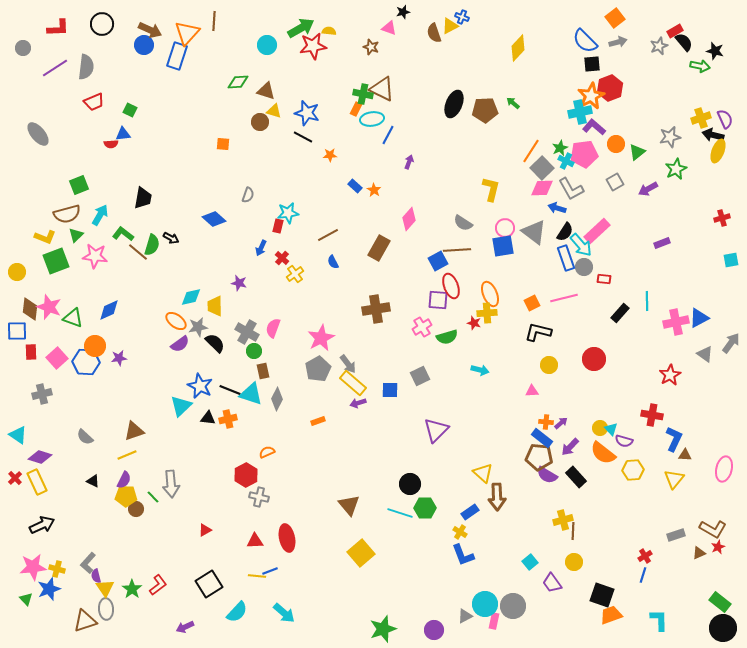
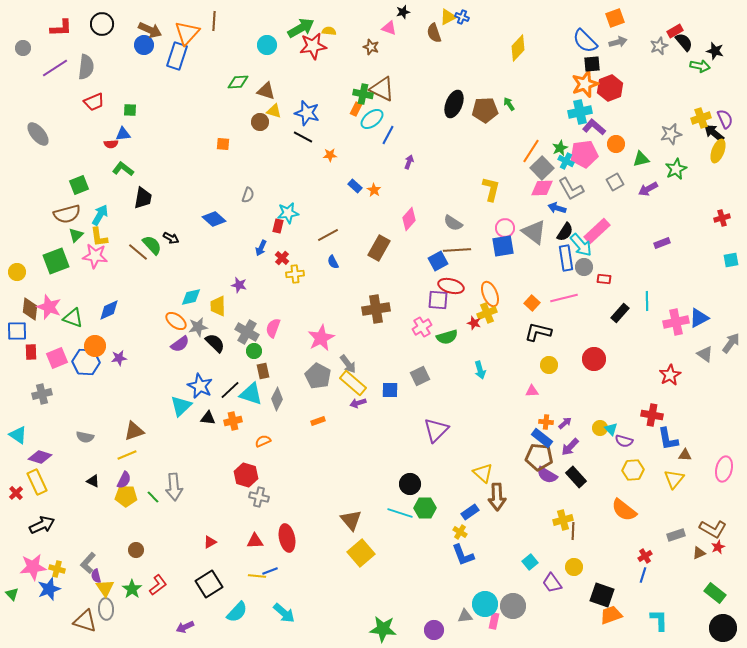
orange square at (615, 18): rotated 18 degrees clockwise
yellow triangle at (450, 26): moved 2 px left, 9 px up
red L-shape at (58, 28): moved 3 px right
orange star at (591, 96): moved 6 px left, 12 px up; rotated 8 degrees clockwise
green arrow at (513, 103): moved 4 px left, 1 px down; rotated 16 degrees clockwise
green square at (130, 110): rotated 24 degrees counterclockwise
cyan ellipse at (372, 119): rotated 30 degrees counterclockwise
black arrow at (713, 135): moved 1 px right, 2 px up; rotated 25 degrees clockwise
gray star at (670, 137): moved 1 px right, 3 px up
green triangle at (637, 152): moved 4 px right, 7 px down; rotated 24 degrees clockwise
gray semicircle at (463, 223): moved 10 px left
green L-shape at (123, 234): moved 65 px up
yellow L-shape at (45, 237): moved 54 px right; rotated 60 degrees clockwise
green semicircle at (152, 245): rotated 60 degrees counterclockwise
blue rectangle at (566, 258): rotated 10 degrees clockwise
yellow cross at (295, 274): rotated 30 degrees clockwise
purple star at (239, 283): moved 2 px down
red ellipse at (451, 286): rotated 55 degrees counterclockwise
orange square at (532, 303): rotated 21 degrees counterclockwise
yellow trapezoid at (215, 306): moved 3 px right
yellow cross at (487, 313): rotated 18 degrees counterclockwise
pink square at (57, 358): rotated 20 degrees clockwise
gray pentagon at (318, 369): moved 7 px down; rotated 15 degrees counterclockwise
cyan arrow at (480, 370): rotated 60 degrees clockwise
black line at (230, 390): rotated 65 degrees counterclockwise
orange cross at (228, 419): moved 5 px right, 2 px down
purple arrow at (561, 423): moved 4 px right
gray semicircle at (85, 437): rotated 30 degrees counterclockwise
blue L-shape at (674, 439): moved 6 px left; rotated 145 degrees clockwise
orange semicircle at (267, 452): moved 4 px left, 11 px up
orange semicircle at (603, 453): moved 21 px right, 57 px down
red hexagon at (246, 475): rotated 15 degrees counterclockwise
red cross at (15, 478): moved 1 px right, 15 px down
gray arrow at (171, 484): moved 3 px right, 3 px down
brown triangle at (349, 505): moved 2 px right, 15 px down
brown circle at (136, 509): moved 41 px down
red triangle at (205, 530): moved 5 px right, 12 px down
yellow circle at (574, 562): moved 5 px down
green triangle at (26, 599): moved 14 px left, 5 px up
green rectangle at (720, 602): moved 5 px left, 9 px up
gray triangle at (465, 616): rotated 21 degrees clockwise
brown triangle at (85, 621): rotated 35 degrees clockwise
green star at (383, 629): rotated 24 degrees clockwise
